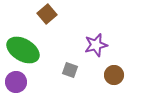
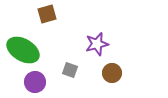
brown square: rotated 24 degrees clockwise
purple star: moved 1 px right, 1 px up
brown circle: moved 2 px left, 2 px up
purple circle: moved 19 px right
